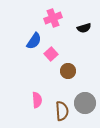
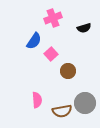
brown semicircle: rotated 84 degrees clockwise
